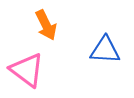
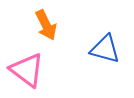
blue triangle: moved 1 px up; rotated 12 degrees clockwise
